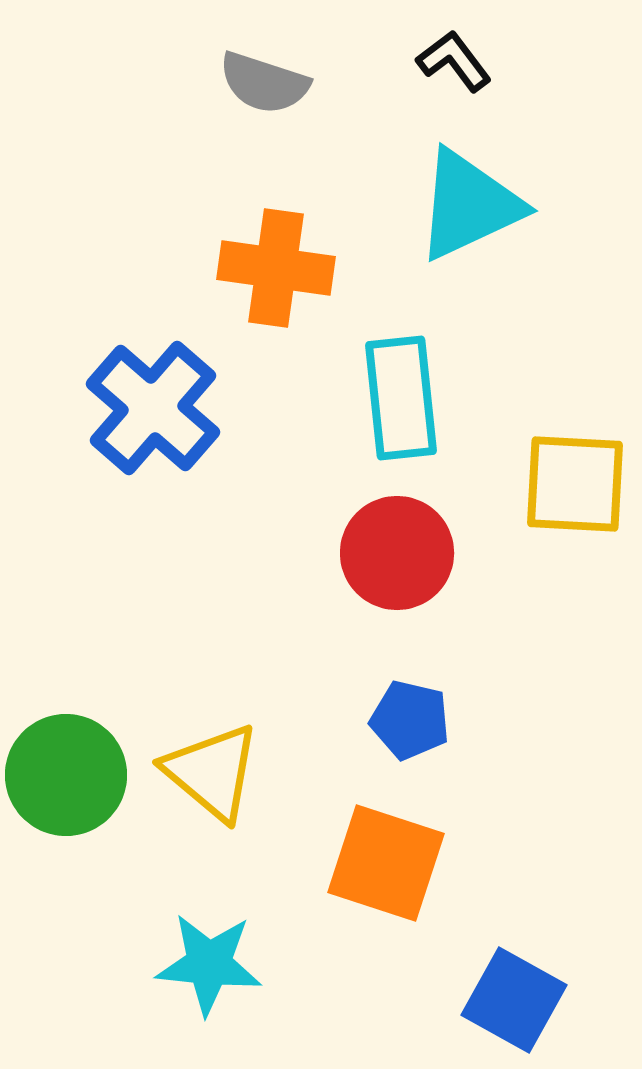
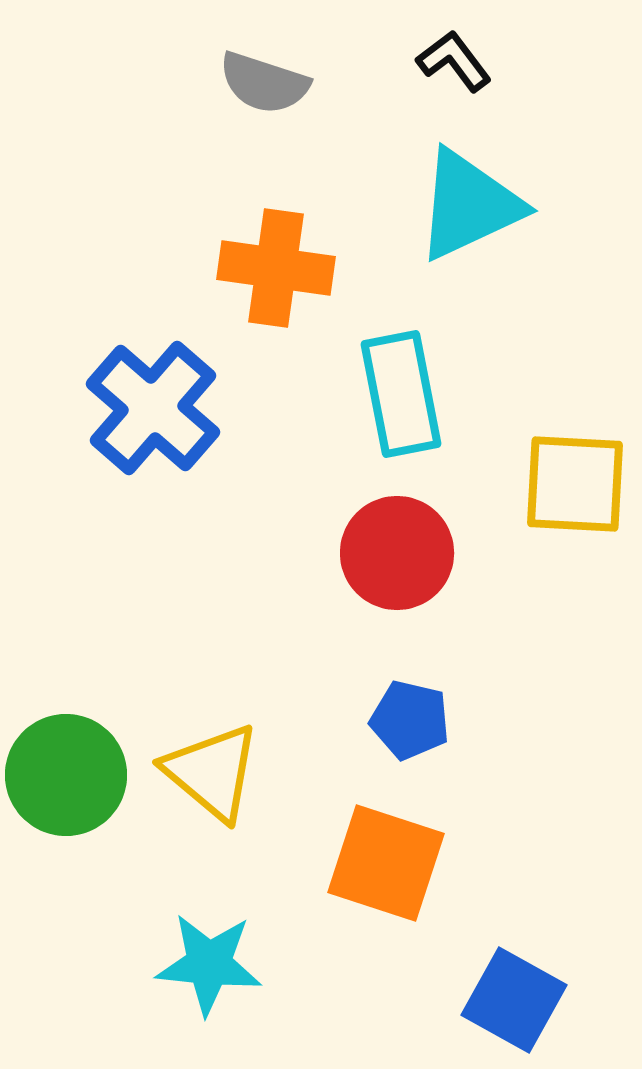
cyan rectangle: moved 4 px up; rotated 5 degrees counterclockwise
